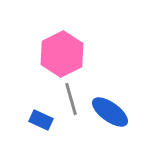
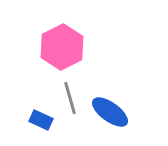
pink hexagon: moved 7 px up
gray line: moved 1 px left, 1 px up
